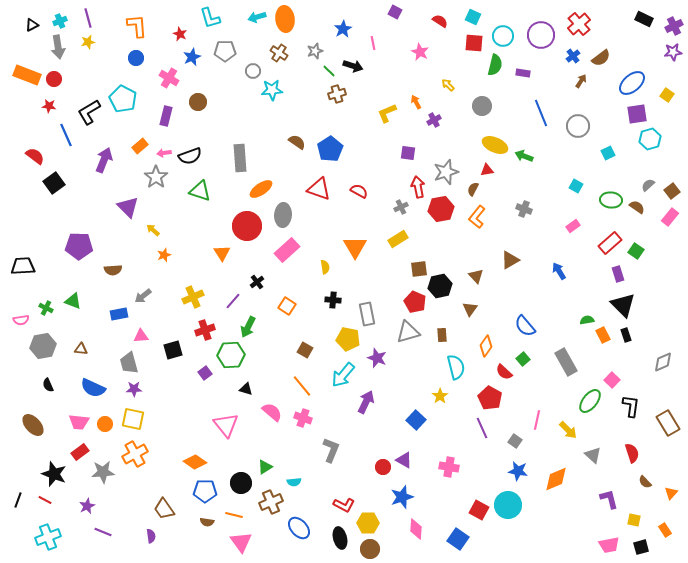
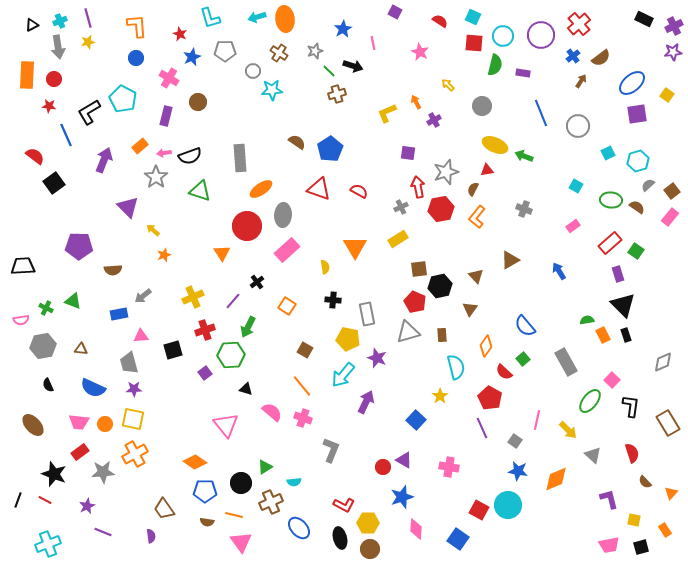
orange rectangle at (27, 75): rotated 72 degrees clockwise
cyan hexagon at (650, 139): moved 12 px left, 22 px down
cyan cross at (48, 537): moved 7 px down
